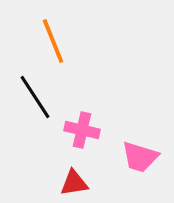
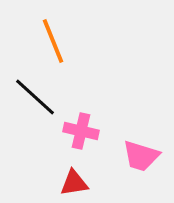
black line: rotated 15 degrees counterclockwise
pink cross: moved 1 px left, 1 px down
pink trapezoid: moved 1 px right, 1 px up
